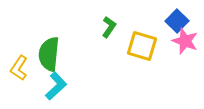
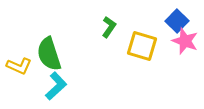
green semicircle: rotated 24 degrees counterclockwise
yellow L-shape: moved 2 px up; rotated 100 degrees counterclockwise
